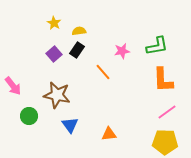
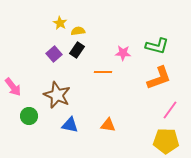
yellow star: moved 6 px right
yellow semicircle: moved 1 px left
green L-shape: rotated 25 degrees clockwise
pink star: moved 1 px right, 2 px down; rotated 14 degrees clockwise
orange line: rotated 48 degrees counterclockwise
orange L-shape: moved 4 px left, 2 px up; rotated 108 degrees counterclockwise
pink arrow: moved 1 px down
brown star: rotated 12 degrees clockwise
pink line: moved 3 px right, 2 px up; rotated 18 degrees counterclockwise
blue triangle: rotated 42 degrees counterclockwise
orange triangle: moved 1 px left, 9 px up; rotated 14 degrees clockwise
yellow pentagon: moved 1 px right, 1 px up
